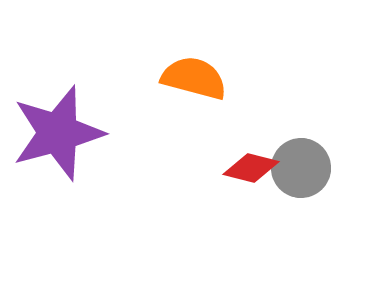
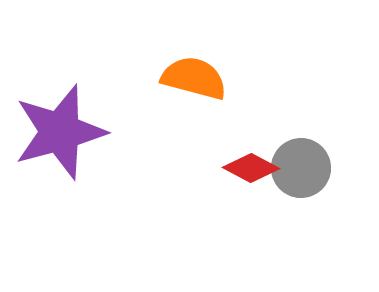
purple star: moved 2 px right, 1 px up
red diamond: rotated 14 degrees clockwise
